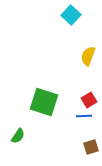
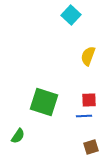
red square: rotated 28 degrees clockwise
